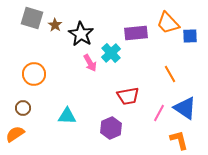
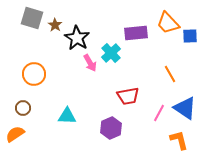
black star: moved 4 px left, 4 px down
